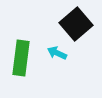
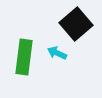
green rectangle: moved 3 px right, 1 px up
